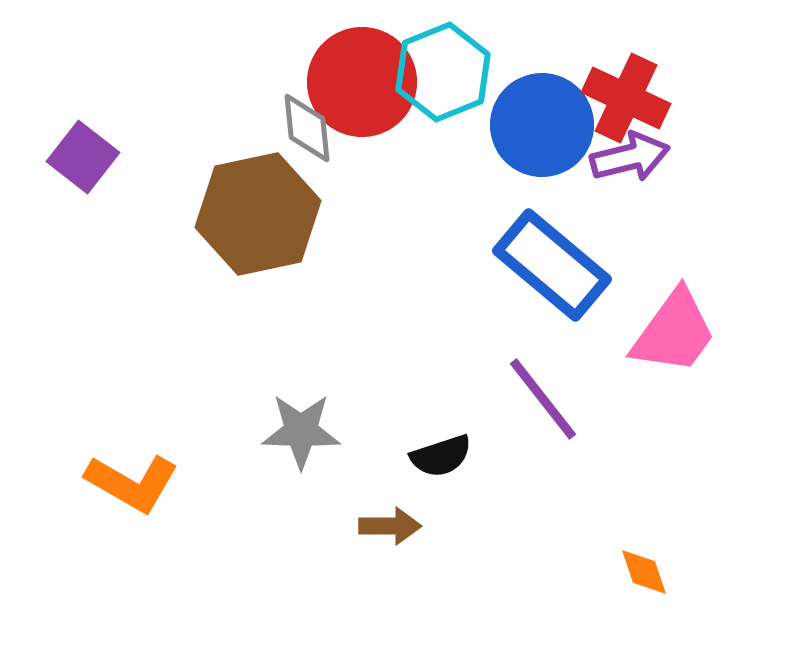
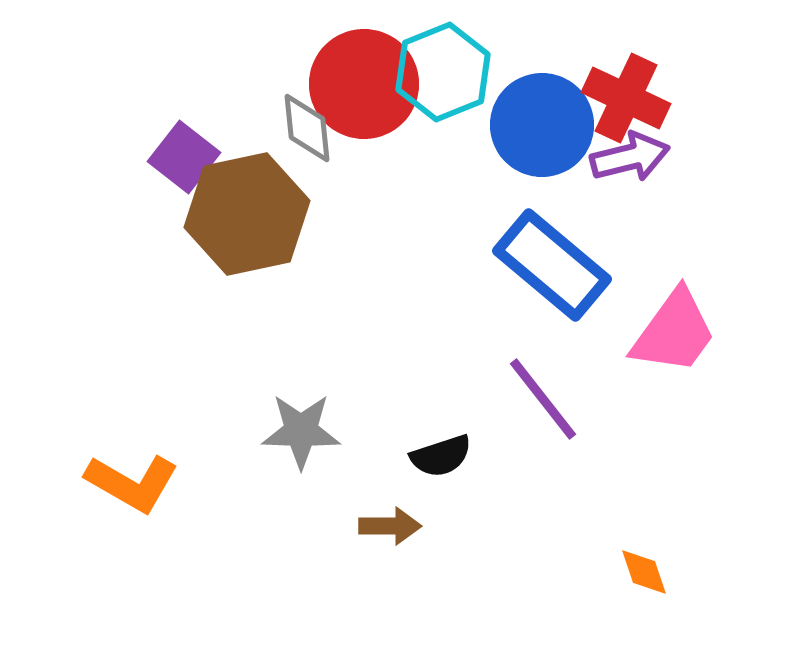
red circle: moved 2 px right, 2 px down
purple square: moved 101 px right
brown hexagon: moved 11 px left
